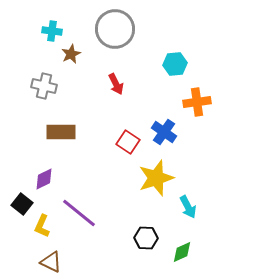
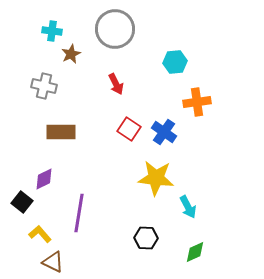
cyan hexagon: moved 2 px up
red square: moved 1 px right, 13 px up
yellow star: rotated 24 degrees clockwise
black square: moved 2 px up
purple line: rotated 60 degrees clockwise
yellow L-shape: moved 2 px left, 8 px down; rotated 115 degrees clockwise
green diamond: moved 13 px right
brown triangle: moved 2 px right
